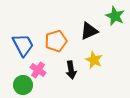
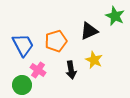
green circle: moved 1 px left
